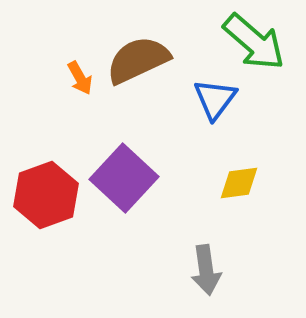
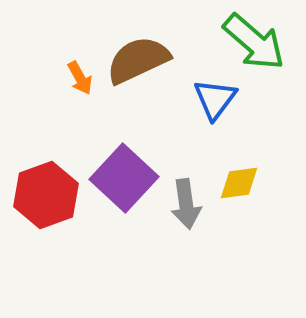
gray arrow: moved 20 px left, 66 px up
